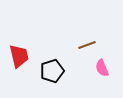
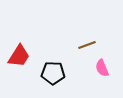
red trapezoid: rotated 45 degrees clockwise
black pentagon: moved 1 px right, 2 px down; rotated 20 degrees clockwise
